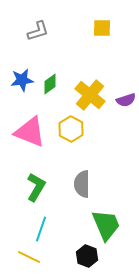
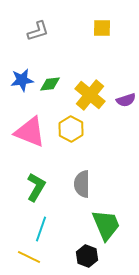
green diamond: rotated 30 degrees clockwise
